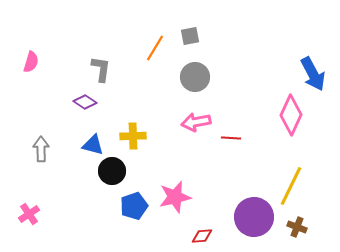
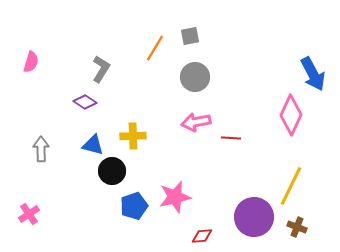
gray L-shape: rotated 24 degrees clockwise
